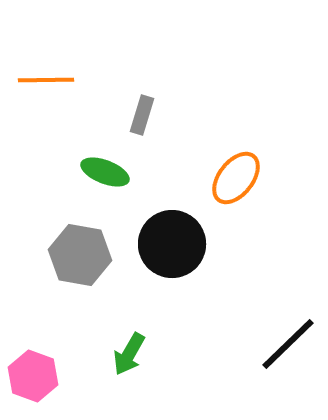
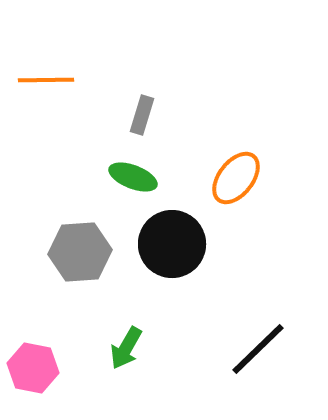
green ellipse: moved 28 px right, 5 px down
gray hexagon: moved 3 px up; rotated 14 degrees counterclockwise
black line: moved 30 px left, 5 px down
green arrow: moved 3 px left, 6 px up
pink hexagon: moved 8 px up; rotated 9 degrees counterclockwise
